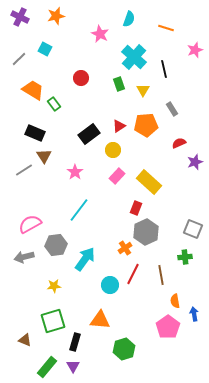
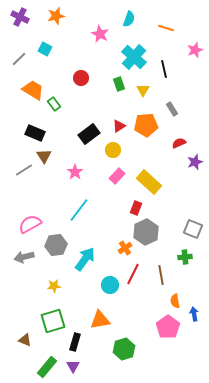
orange triangle at (100, 320): rotated 15 degrees counterclockwise
